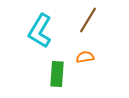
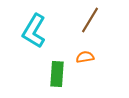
brown line: moved 2 px right
cyan L-shape: moved 6 px left
